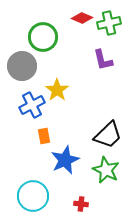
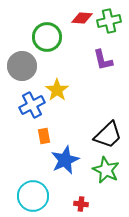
red diamond: rotated 20 degrees counterclockwise
green cross: moved 2 px up
green circle: moved 4 px right
